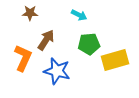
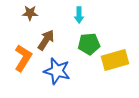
cyan arrow: rotated 63 degrees clockwise
orange L-shape: rotated 8 degrees clockwise
